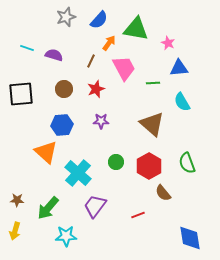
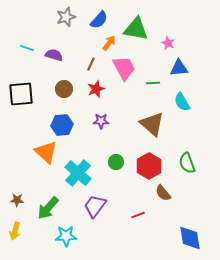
brown line: moved 3 px down
